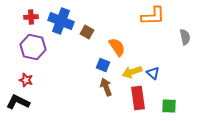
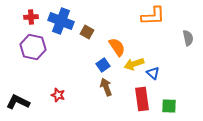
gray semicircle: moved 3 px right, 1 px down
blue square: rotated 32 degrees clockwise
yellow arrow: moved 2 px right, 8 px up
red star: moved 32 px right, 15 px down
red rectangle: moved 4 px right, 1 px down
